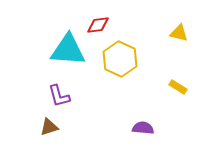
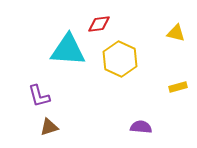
red diamond: moved 1 px right, 1 px up
yellow triangle: moved 3 px left
yellow rectangle: rotated 48 degrees counterclockwise
purple L-shape: moved 20 px left
purple semicircle: moved 2 px left, 1 px up
